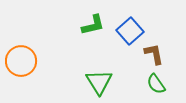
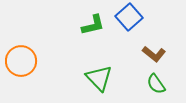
blue square: moved 1 px left, 14 px up
brown L-shape: rotated 140 degrees clockwise
green triangle: moved 4 px up; rotated 12 degrees counterclockwise
